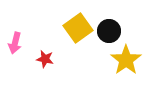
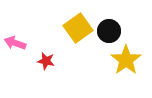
pink arrow: rotated 95 degrees clockwise
red star: moved 1 px right, 2 px down
